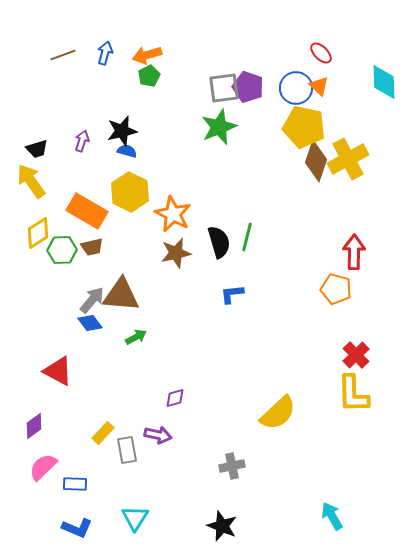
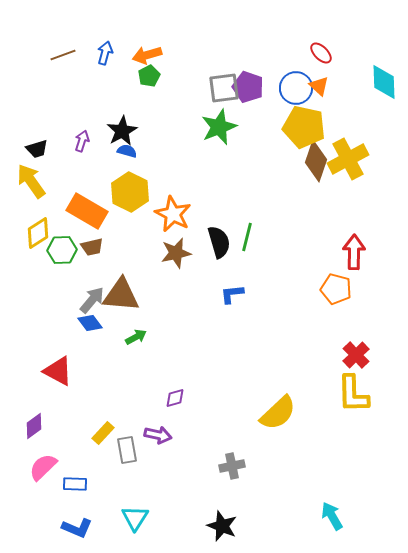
black star at (122, 131): rotated 16 degrees counterclockwise
